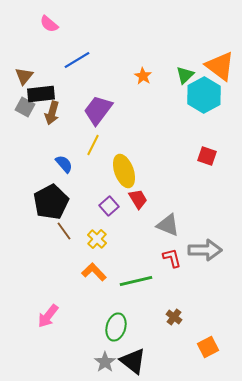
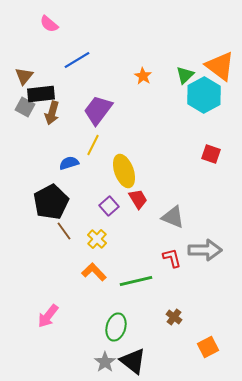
red square: moved 4 px right, 2 px up
blue semicircle: moved 5 px right, 1 px up; rotated 66 degrees counterclockwise
gray triangle: moved 5 px right, 8 px up
